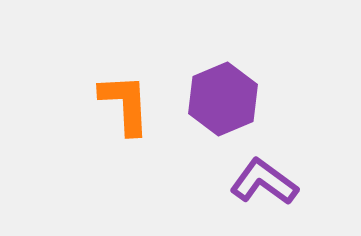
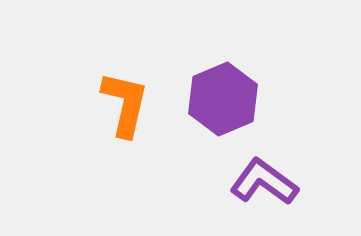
orange L-shape: rotated 16 degrees clockwise
